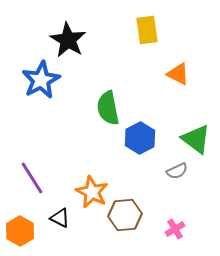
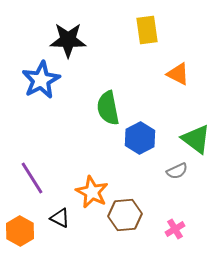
black star: rotated 30 degrees counterclockwise
